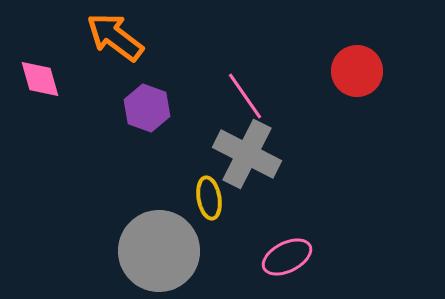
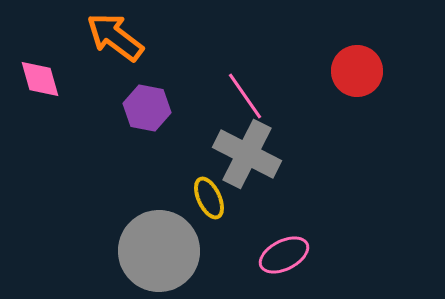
purple hexagon: rotated 9 degrees counterclockwise
yellow ellipse: rotated 15 degrees counterclockwise
pink ellipse: moved 3 px left, 2 px up
